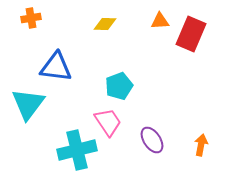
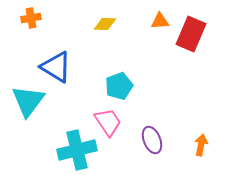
blue triangle: rotated 24 degrees clockwise
cyan triangle: moved 3 px up
purple ellipse: rotated 12 degrees clockwise
